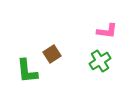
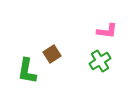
green L-shape: rotated 16 degrees clockwise
